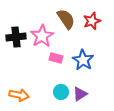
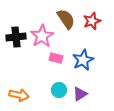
blue star: rotated 15 degrees clockwise
cyan circle: moved 2 px left, 2 px up
